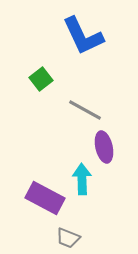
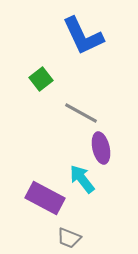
gray line: moved 4 px left, 3 px down
purple ellipse: moved 3 px left, 1 px down
cyan arrow: rotated 36 degrees counterclockwise
gray trapezoid: moved 1 px right
